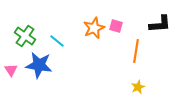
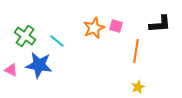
pink triangle: rotated 32 degrees counterclockwise
